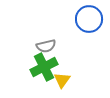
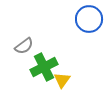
gray semicircle: moved 22 px left; rotated 24 degrees counterclockwise
